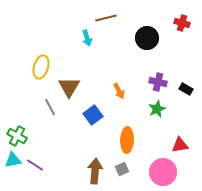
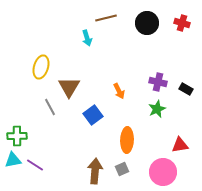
black circle: moved 15 px up
green cross: rotated 30 degrees counterclockwise
